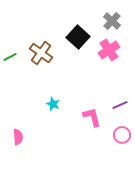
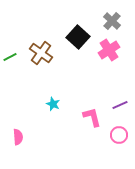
pink circle: moved 3 px left
